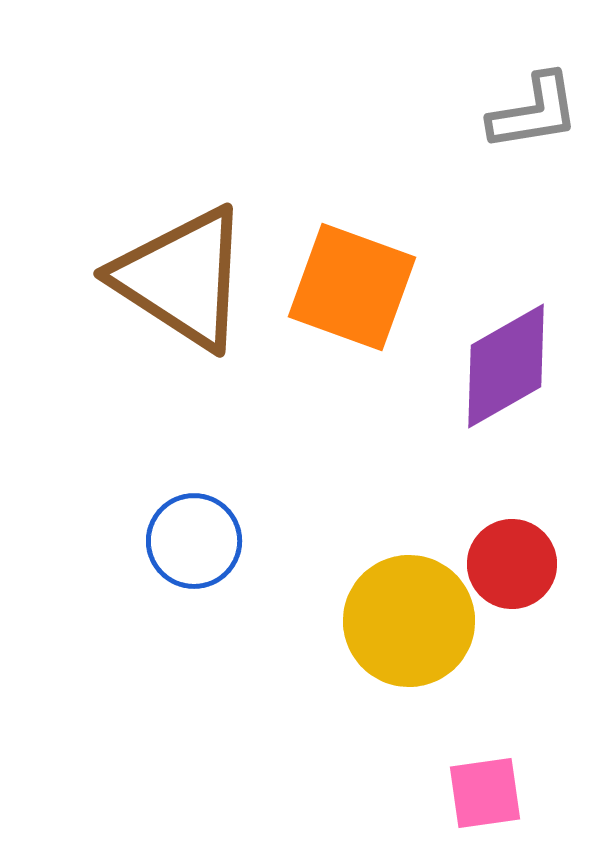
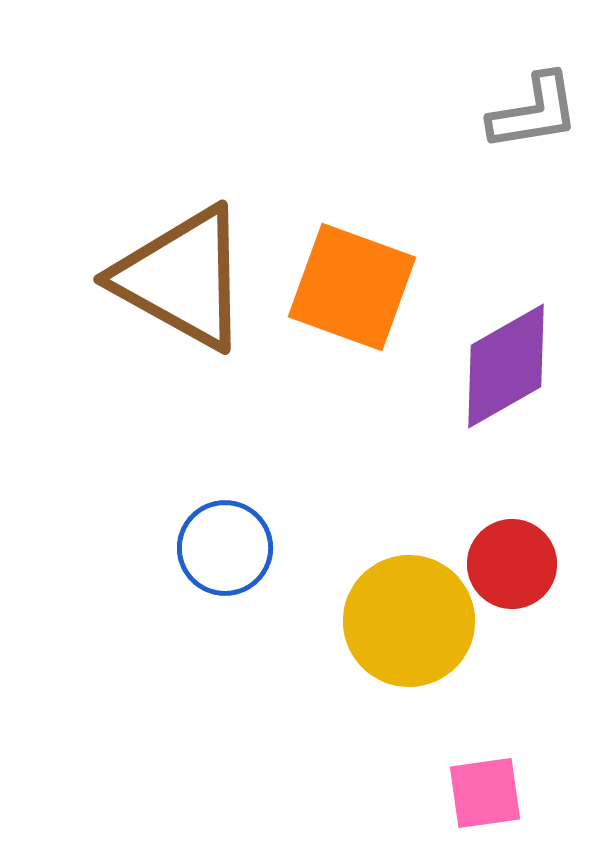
brown triangle: rotated 4 degrees counterclockwise
blue circle: moved 31 px right, 7 px down
